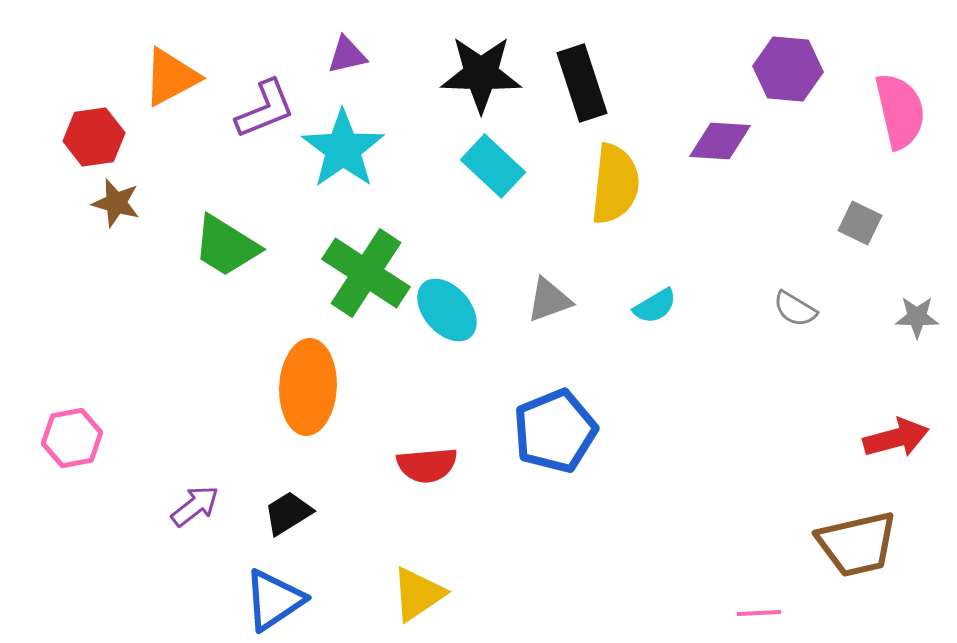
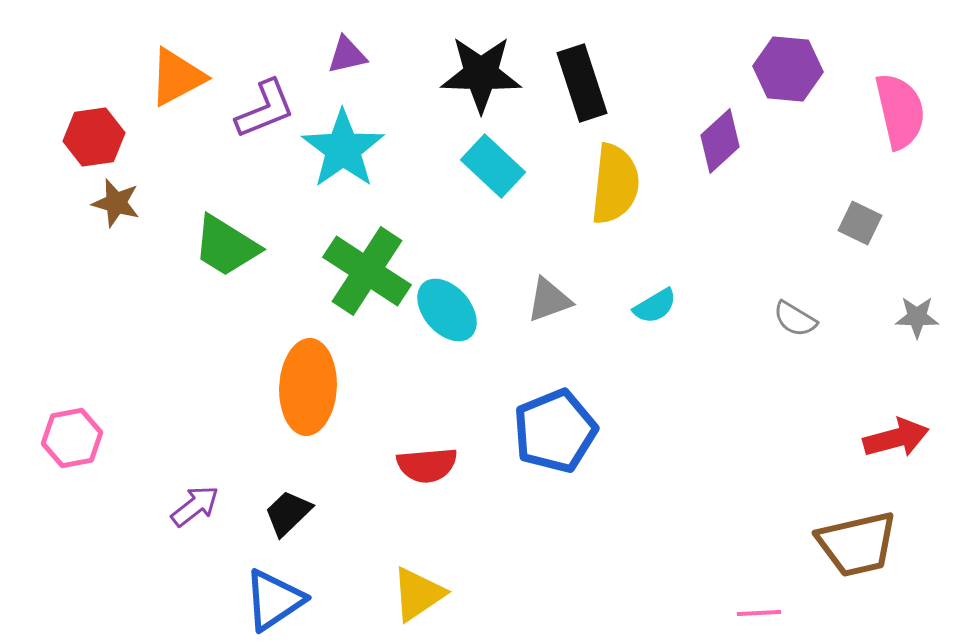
orange triangle: moved 6 px right
purple diamond: rotated 46 degrees counterclockwise
green cross: moved 1 px right, 2 px up
gray semicircle: moved 10 px down
black trapezoid: rotated 12 degrees counterclockwise
